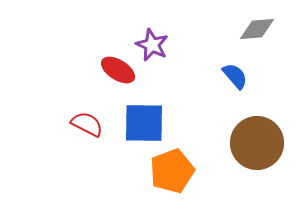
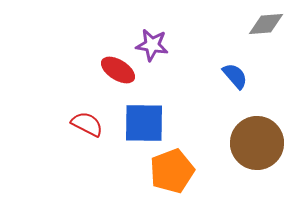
gray diamond: moved 9 px right, 5 px up
purple star: rotated 16 degrees counterclockwise
